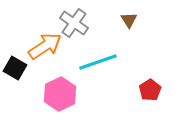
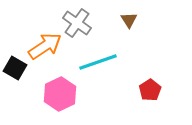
gray cross: moved 3 px right
